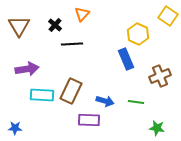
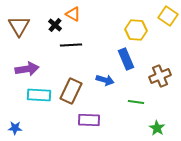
orange triangle: moved 9 px left; rotated 42 degrees counterclockwise
yellow hexagon: moved 2 px left, 4 px up; rotated 20 degrees counterclockwise
black line: moved 1 px left, 1 px down
cyan rectangle: moved 3 px left
blue arrow: moved 21 px up
green star: rotated 21 degrees clockwise
